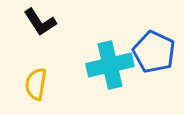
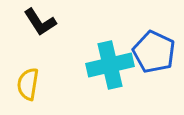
yellow semicircle: moved 8 px left
